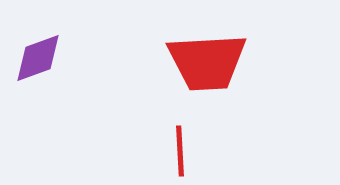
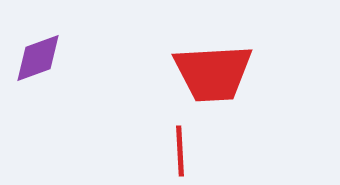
red trapezoid: moved 6 px right, 11 px down
